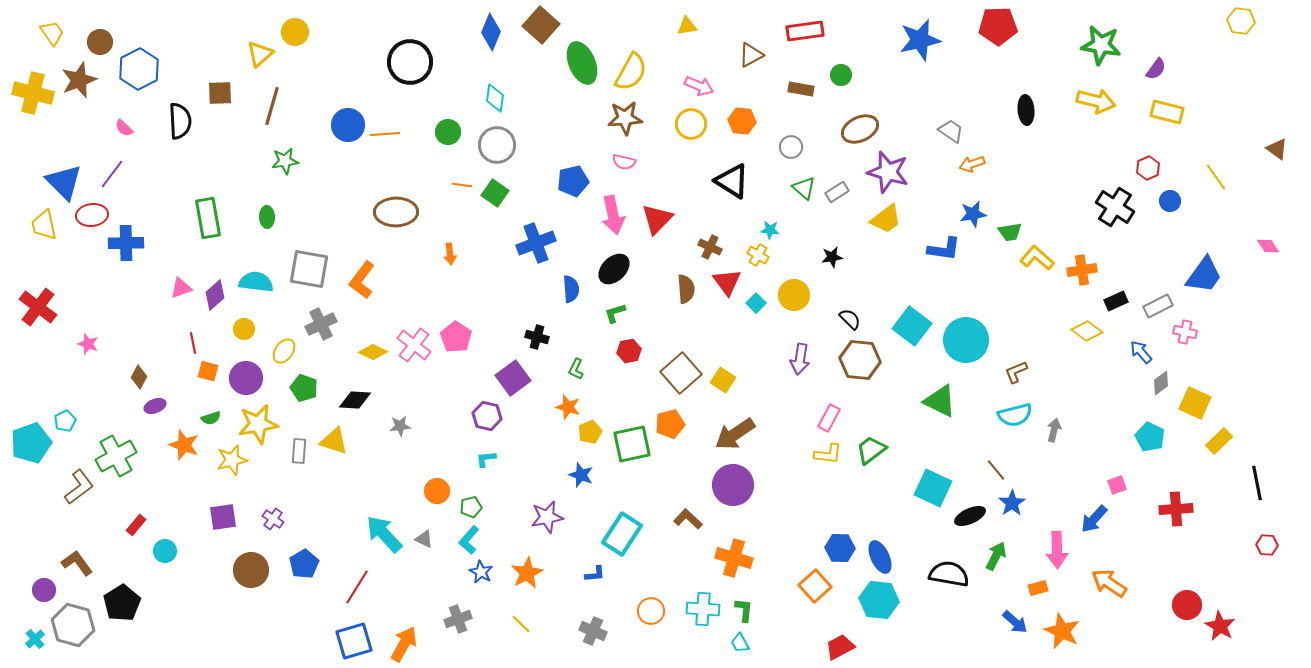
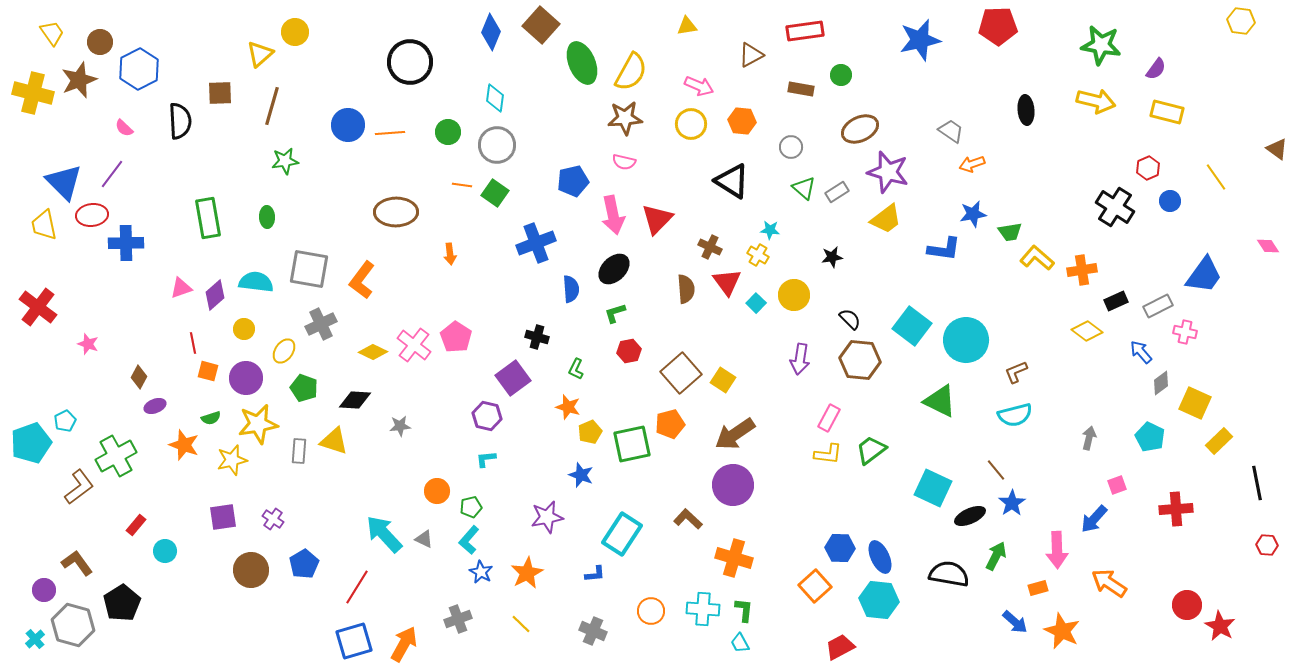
orange line at (385, 134): moved 5 px right, 1 px up
gray arrow at (1054, 430): moved 35 px right, 8 px down
